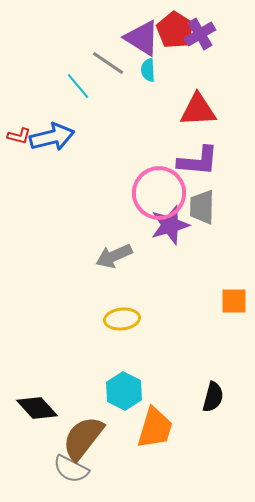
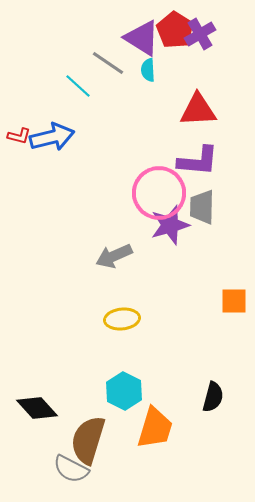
cyan line: rotated 8 degrees counterclockwise
brown semicircle: moved 5 px right, 2 px down; rotated 21 degrees counterclockwise
